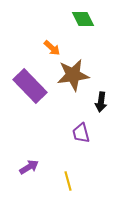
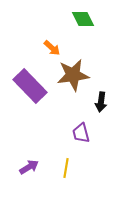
yellow line: moved 2 px left, 13 px up; rotated 24 degrees clockwise
